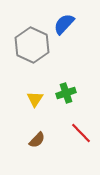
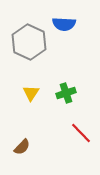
blue semicircle: rotated 130 degrees counterclockwise
gray hexagon: moved 3 px left, 3 px up
yellow triangle: moved 4 px left, 6 px up
brown semicircle: moved 15 px left, 7 px down
